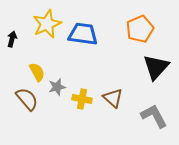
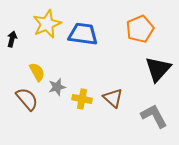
black triangle: moved 2 px right, 2 px down
